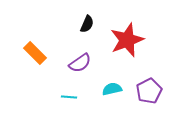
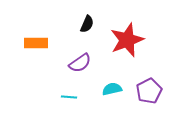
orange rectangle: moved 1 px right, 10 px up; rotated 45 degrees counterclockwise
